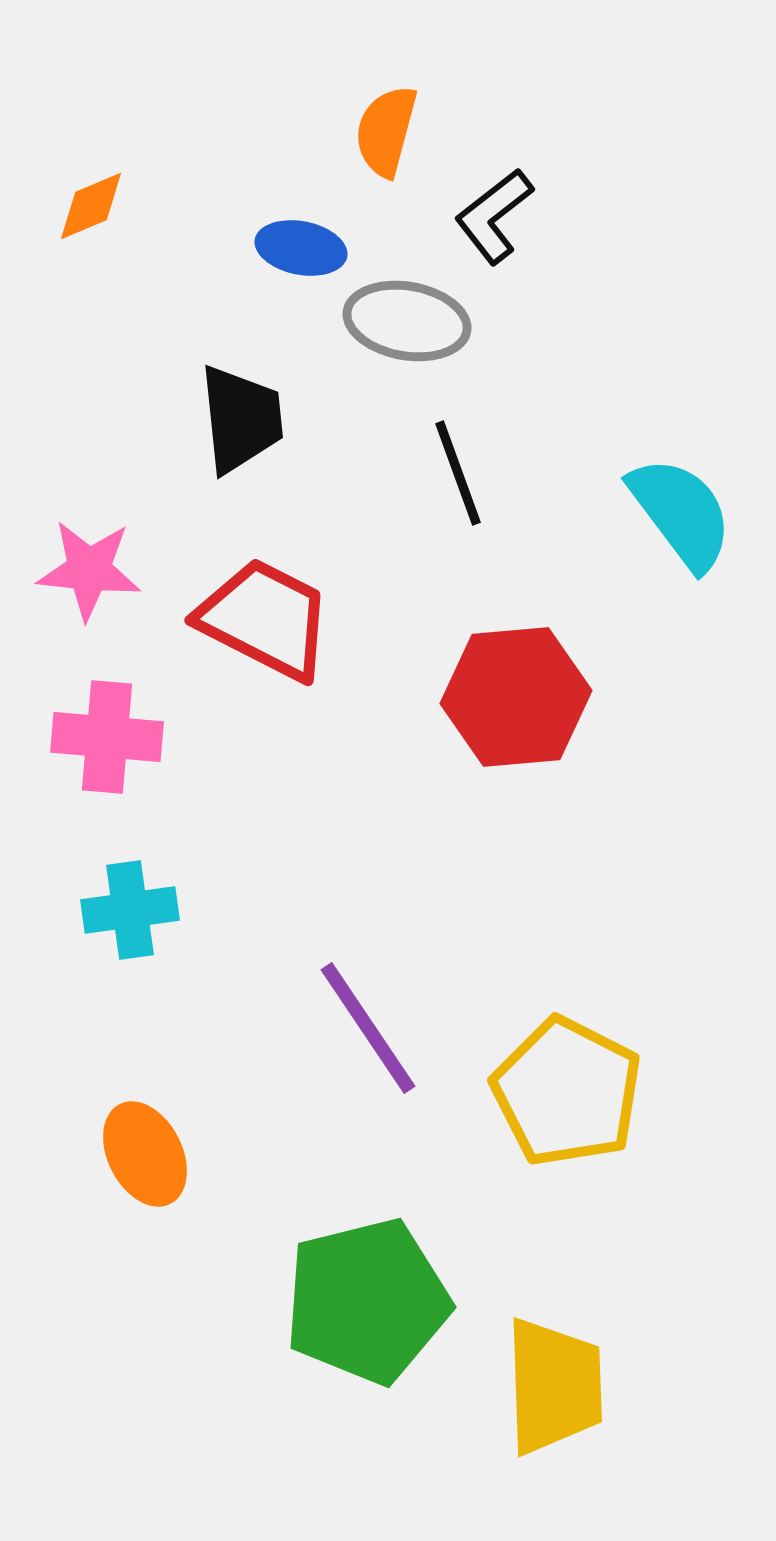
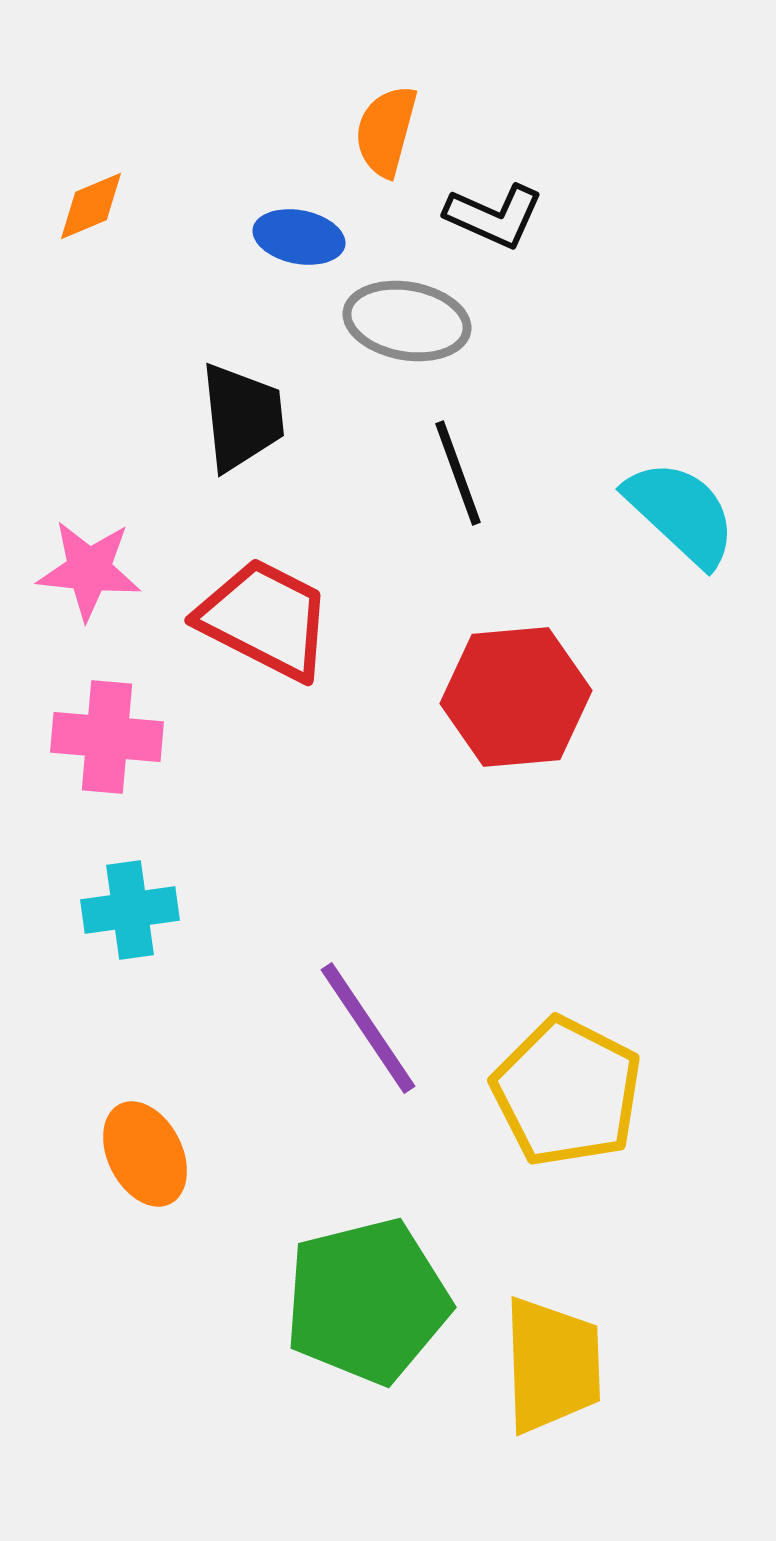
black L-shape: rotated 118 degrees counterclockwise
blue ellipse: moved 2 px left, 11 px up
black trapezoid: moved 1 px right, 2 px up
cyan semicircle: rotated 10 degrees counterclockwise
yellow trapezoid: moved 2 px left, 21 px up
